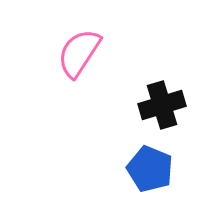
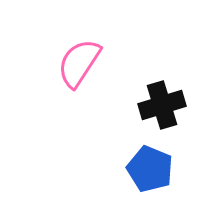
pink semicircle: moved 10 px down
